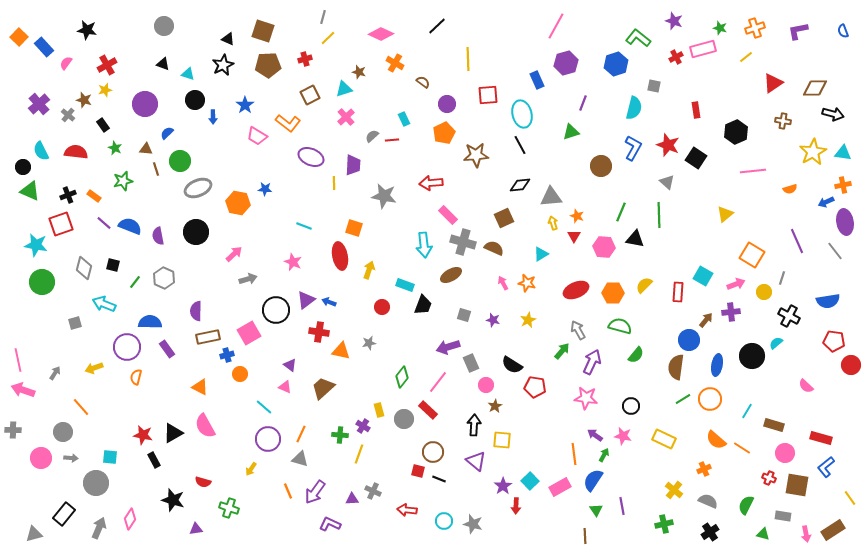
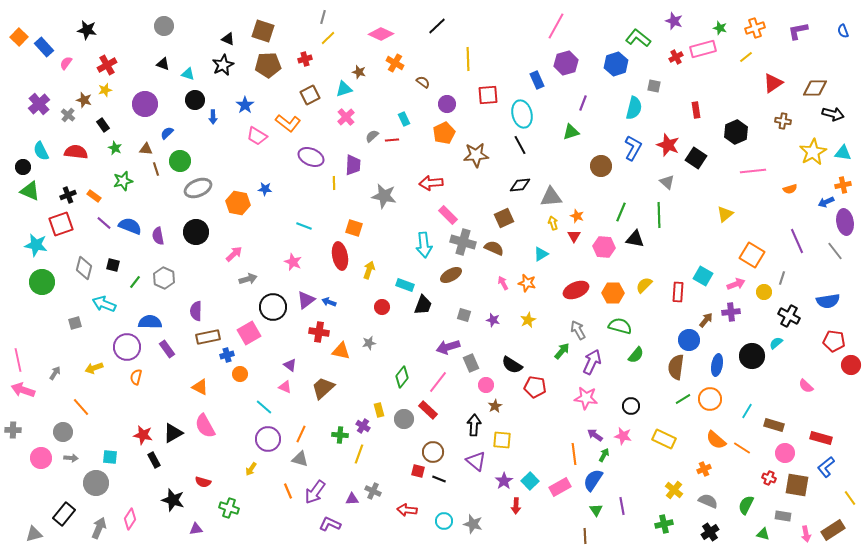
black circle at (276, 310): moved 3 px left, 3 px up
purple star at (503, 486): moved 1 px right, 5 px up
